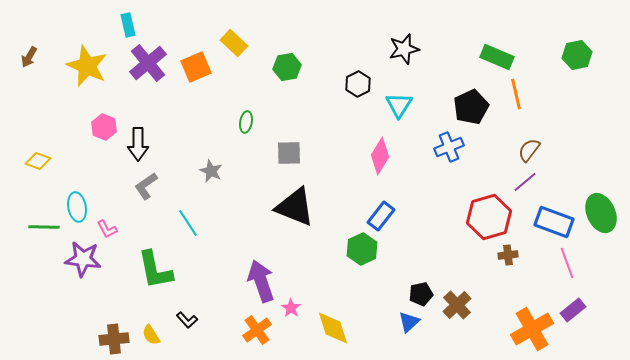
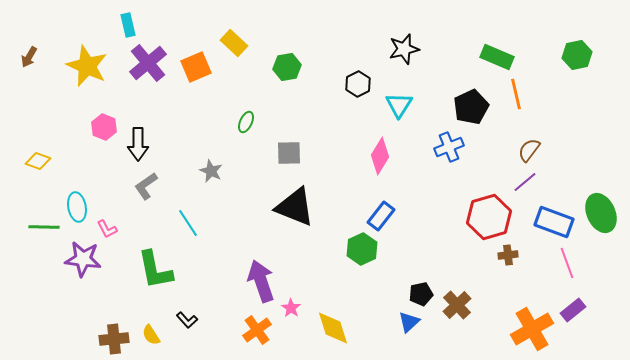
green ellipse at (246, 122): rotated 15 degrees clockwise
